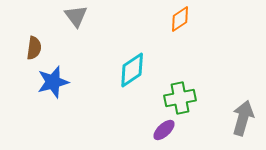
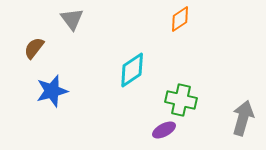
gray triangle: moved 4 px left, 3 px down
brown semicircle: rotated 150 degrees counterclockwise
blue star: moved 1 px left, 9 px down
green cross: moved 1 px right, 2 px down; rotated 24 degrees clockwise
purple ellipse: rotated 15 degrees clockwise
